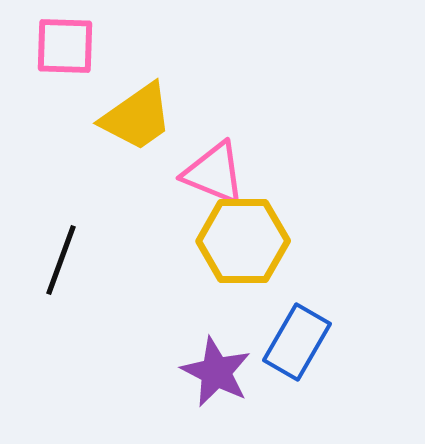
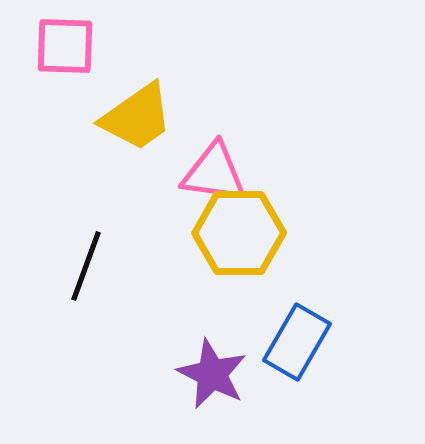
pink triangle: rotated 14 degrees counterclockwise
yellow hexagon: moved 4 px left, 8 px up
black line: moved 25 px right, 6 px down
purple star: moved 4 px left, 2 px down
